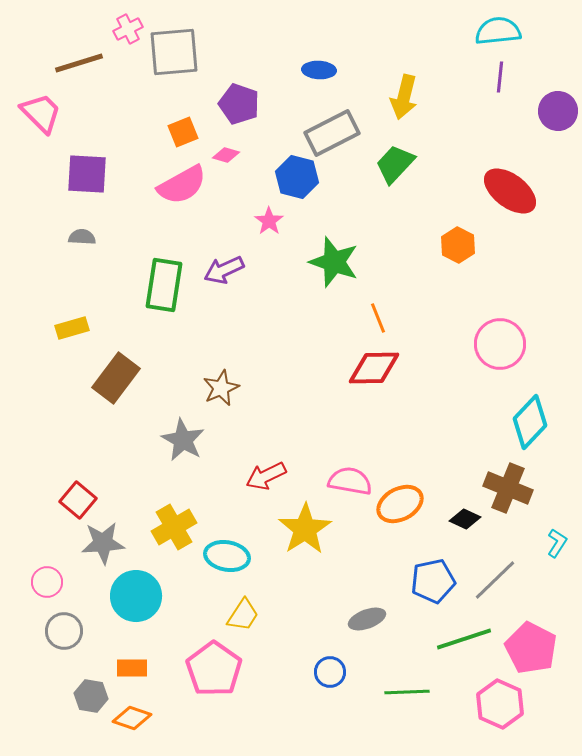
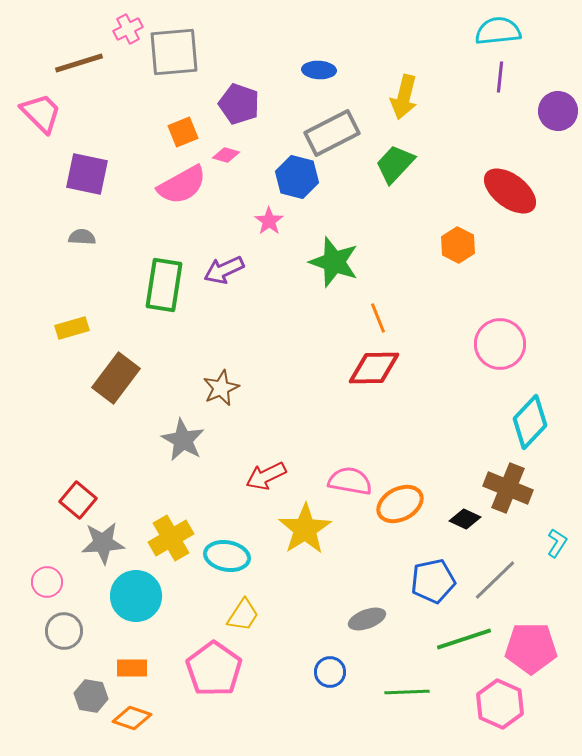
purple square at (87, 174): rotated 9 degrees clockwise
yellow cross at (174, 527): moved 3 px left, 11 px down
pink pentagon at (531, 648): rotated 27 degrees counterclockwise
